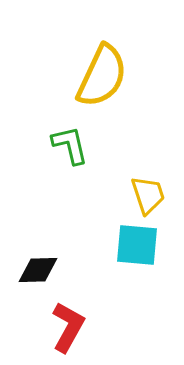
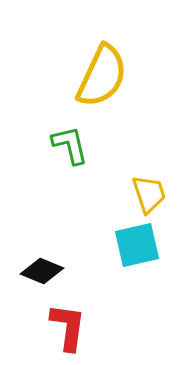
yellow trapezoid: moved 1 px right, 1 px up
cyan square: rotated 18 degrees counterclockwise
black diamond: moved 4 px right, 1 px down; rotated 24 degrees clockwise
red L-shape: rotated 21 degrees counterclockwise
